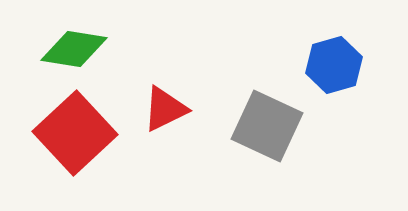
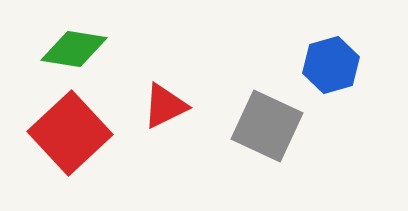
blue hexagon: moved 3 px left
red triangle: moved 3 px up
red square: moved 5 px left
